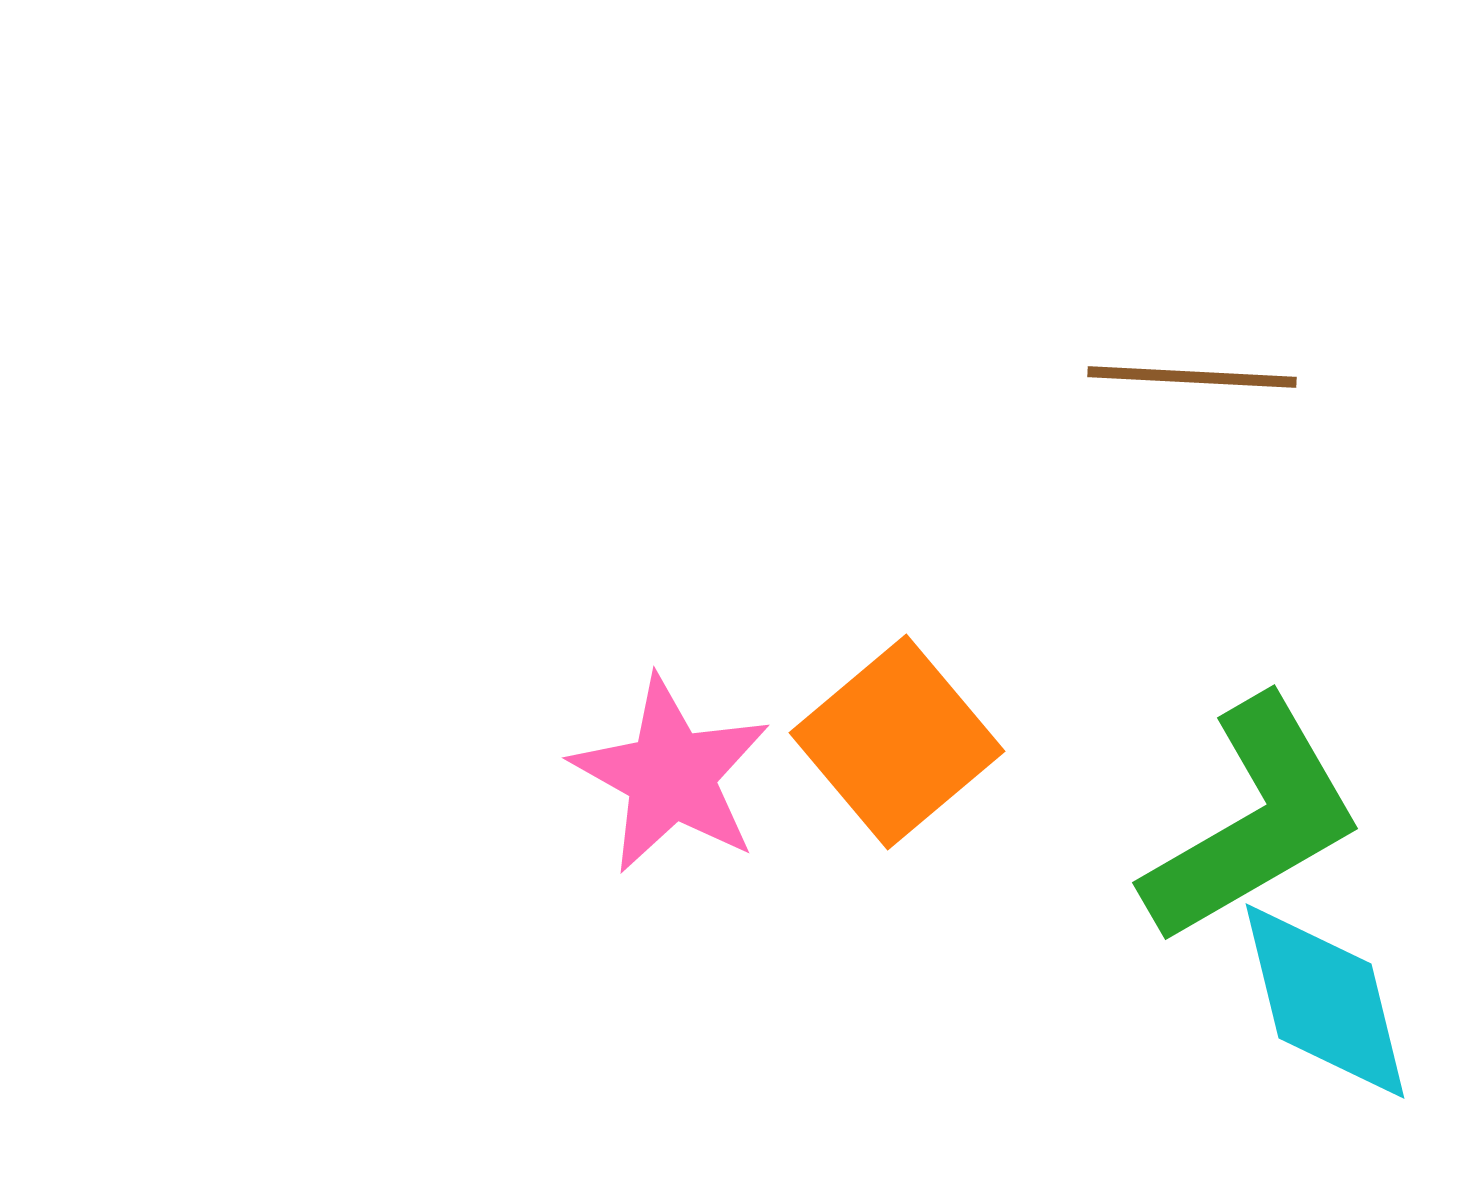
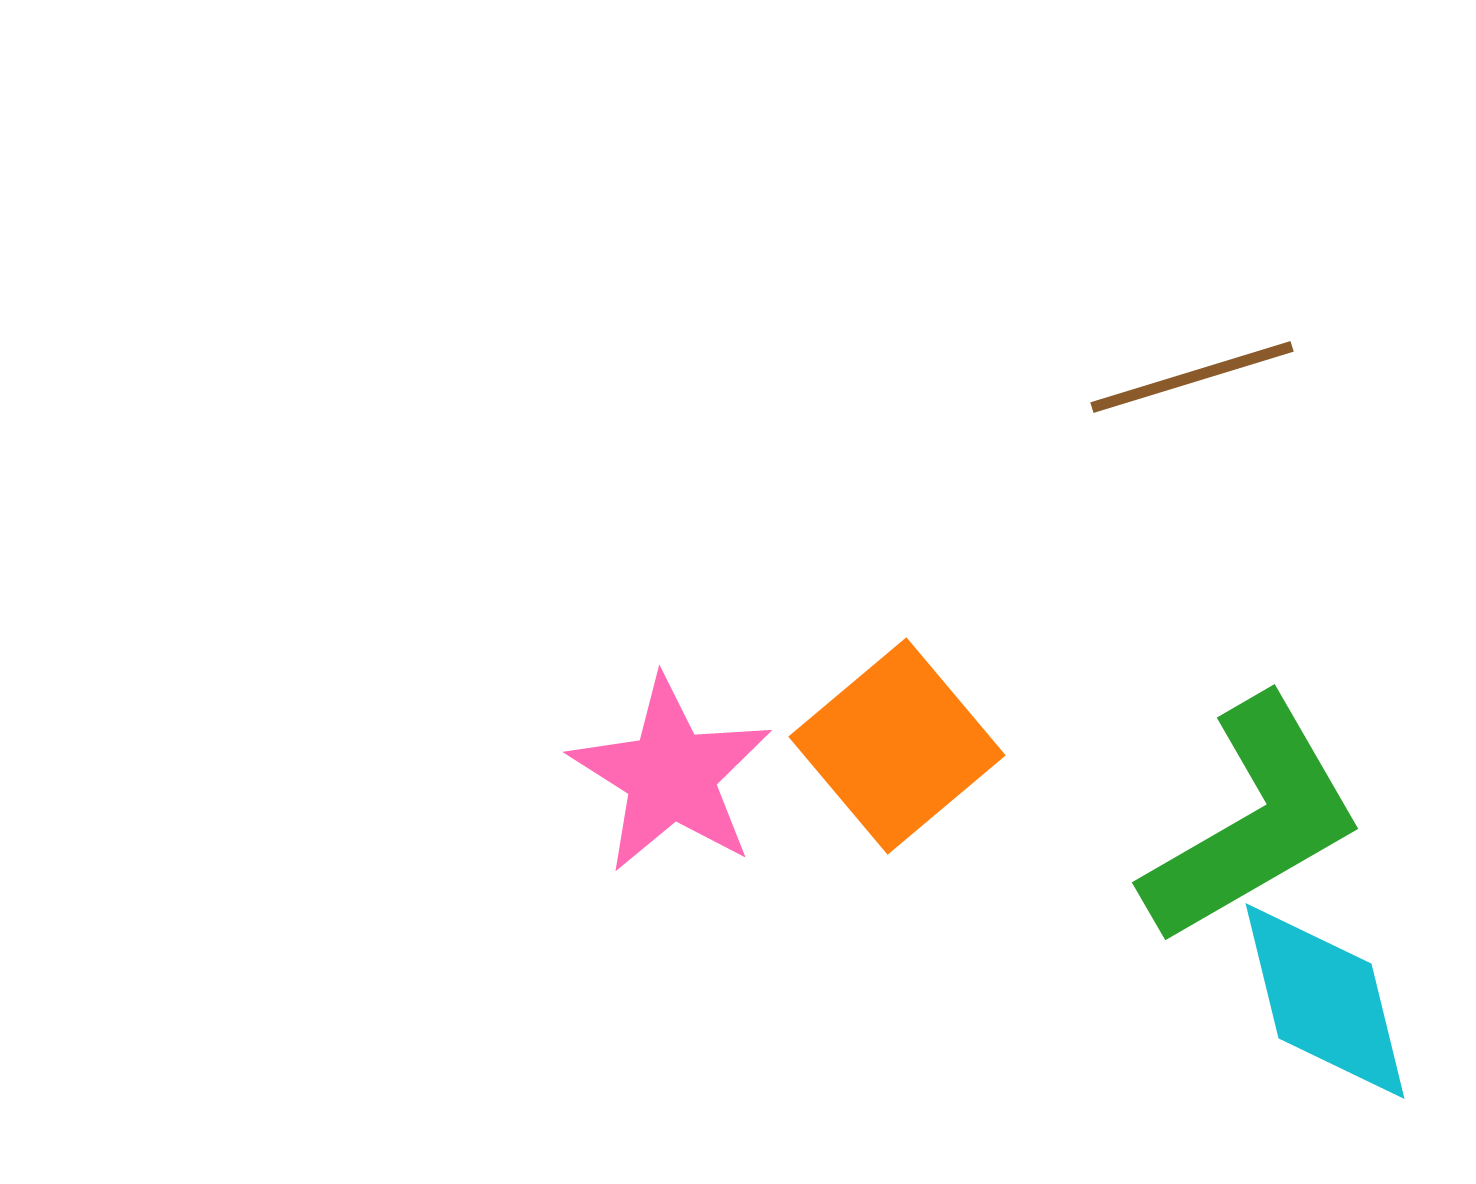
brown line: rotated 20 degrees counterclockwise
orange square: moved 4 px down
pink star: rotated 3 degrees clockwise
